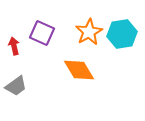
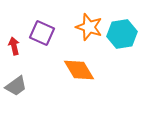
orange star: moved 5 px up; rotated 24 degrees counterclockwise
